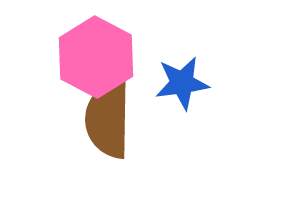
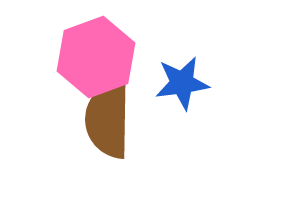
pink hexagon: rotated 12 degrees clockwise
